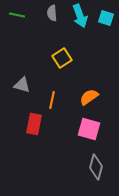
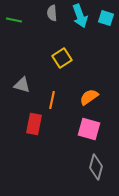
green line: moved 3 px left, 5 px down
